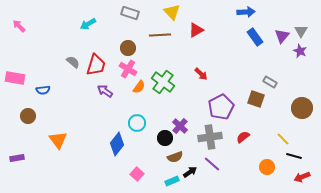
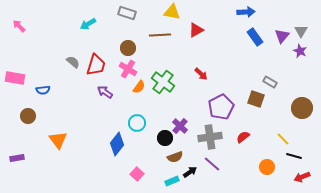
yellow triangle at (172, 12): rotated 36 degrees counterclockwise
gray rectangle at (130, 13): moved 3 px left
purple arrow at (105, 91): moved 1 px down
